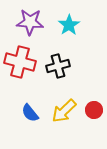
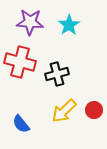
black cross: moved 1 px left, 8 px down
blue semicircle: moved 9 px left, 11 px down
